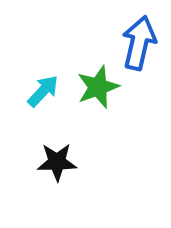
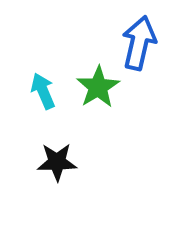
green star: rotated 12 degrees counterclockwise
cyan arrow: rotated 66 degrees counterclockwise
